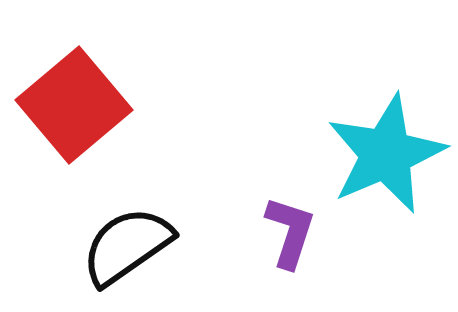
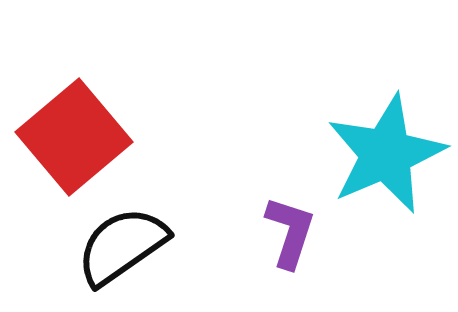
red square: moved 32 px down
black semicircle: moved 5 px left
